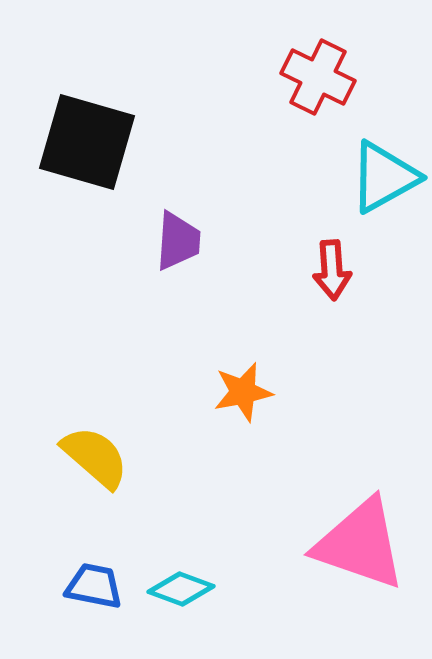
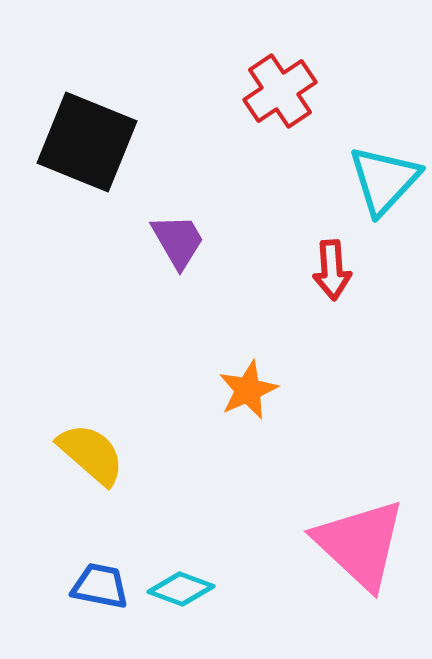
red cross: moved 38 px left, 14 px down; rotated 30 degrees clockwise
black square: rotated 6 degrees clockwise
cyan triangle: moved 3 px down; rotated 18 degrees counterclockwise
purple trapezoid: rotated 34 degrees counterclockwise
orange star: moved 5 px right, 2 px up; rotated 12 degrees counterclockwise
yellow semicircle: moved 4 px left, 3 px up
pink triangle: rotated 24 degrees clockwise
blue trapezoid: moved 6 px right
